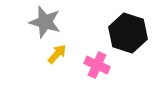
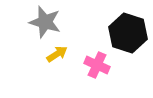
yellow arrow: rotated 15 degrees clockwise
